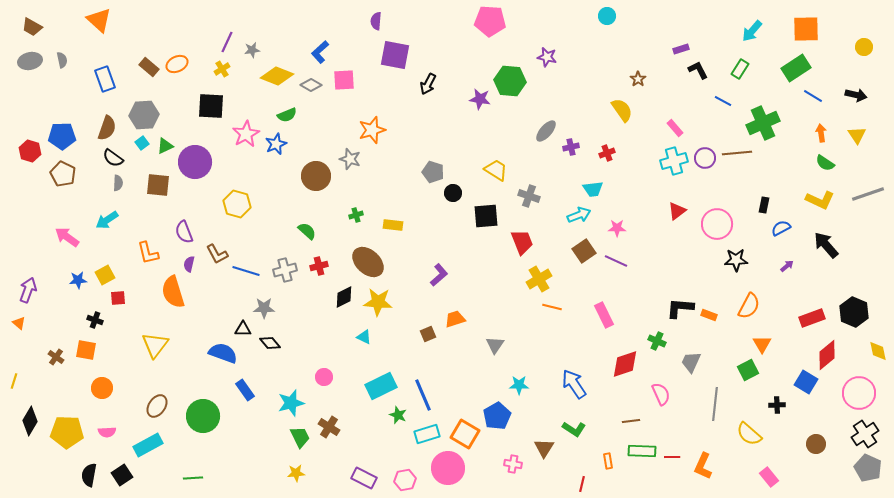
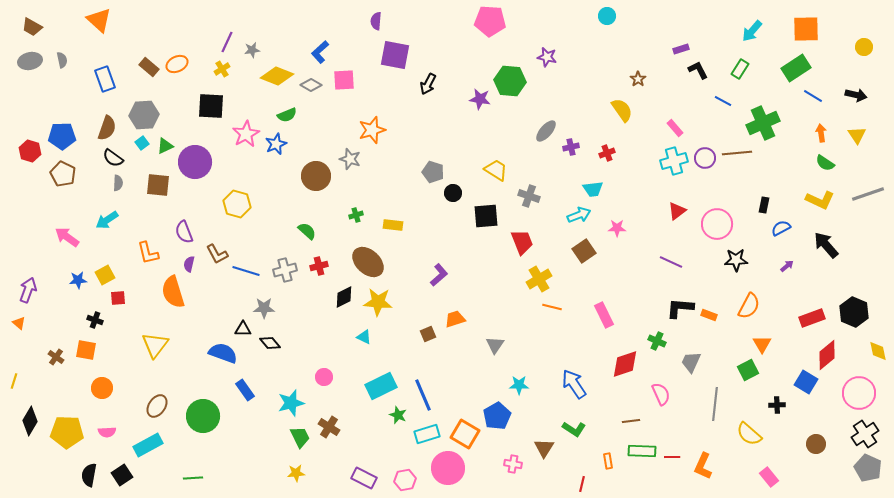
purple line at (616, 261): moved 55 px right, 1 px down
